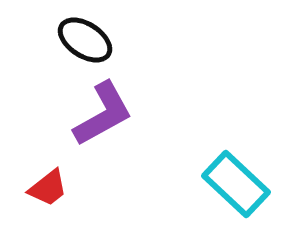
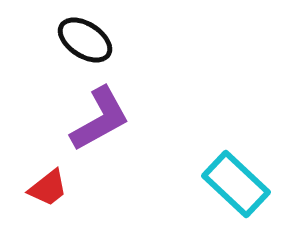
purple L-shape: moved 3 px left, 5 px down
